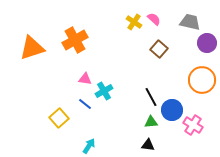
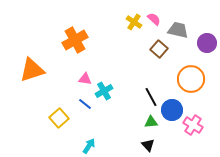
gray trapezoid: moved 12 px left, 8 px down
orange triangle: moved 22 px down
orange circle: moved 11 px left, 1 px up
black triangle: rotated 40 degrees clockwise
